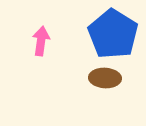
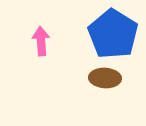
pink arrow: rotated 12 degrees counterclockwise
